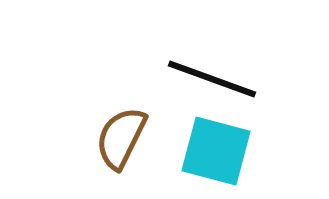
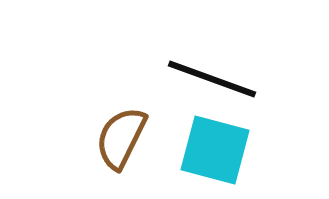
cyan square: moved 1 px left, 1 px up
